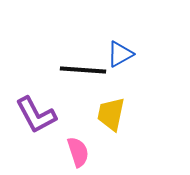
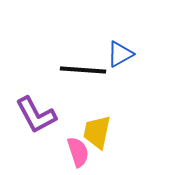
yellow trapezoid: moved 14 px left, 18 px down
